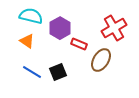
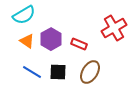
cyan semicircle: moved 7 px left, 1 px up; rotated 135 degrees clockwise
purple hexagon: moved 9 px left, 11 px down
brown ellipse: moved 11 px left, 12 px down
black square: rotated 24 degrees clockwise
